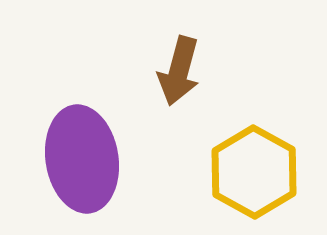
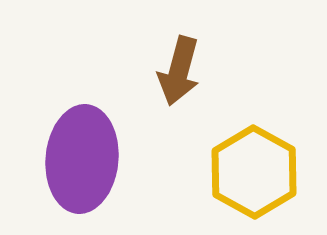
purple ellipse: rotated 14 degrees clockwise
